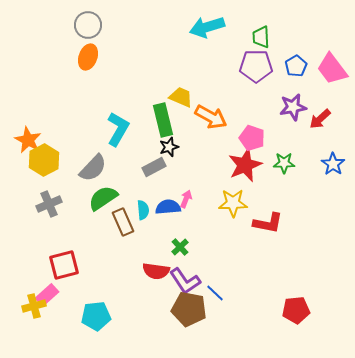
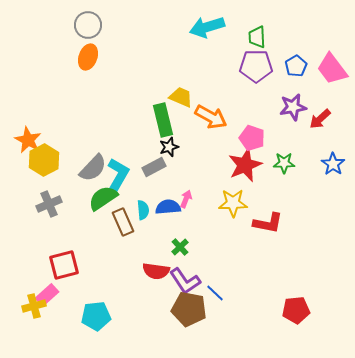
green trapezoid: moved 4 px left
cyan L-shape: moved 46 px down
